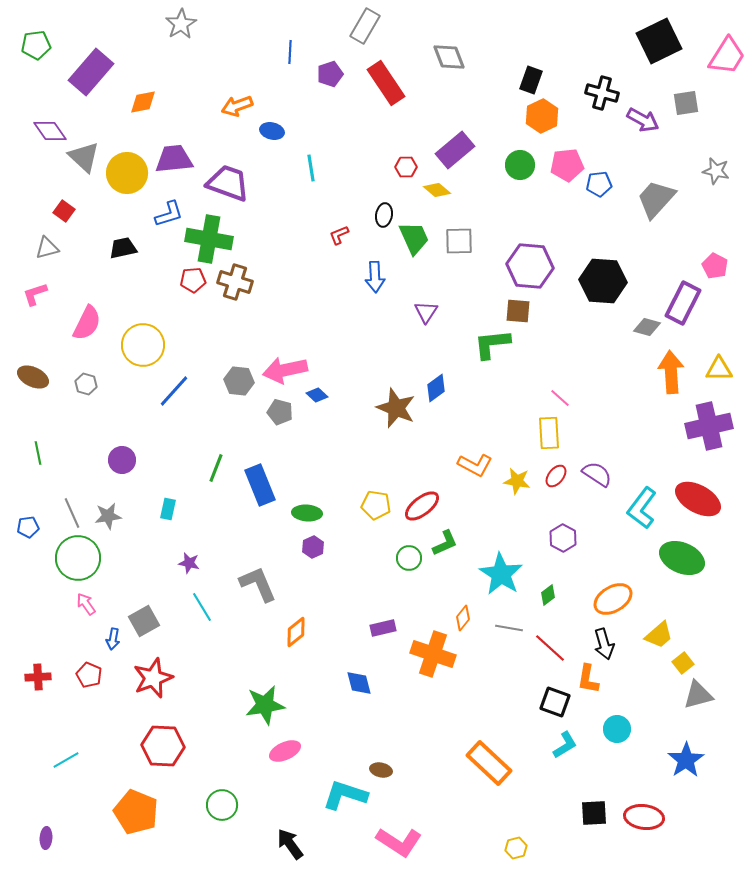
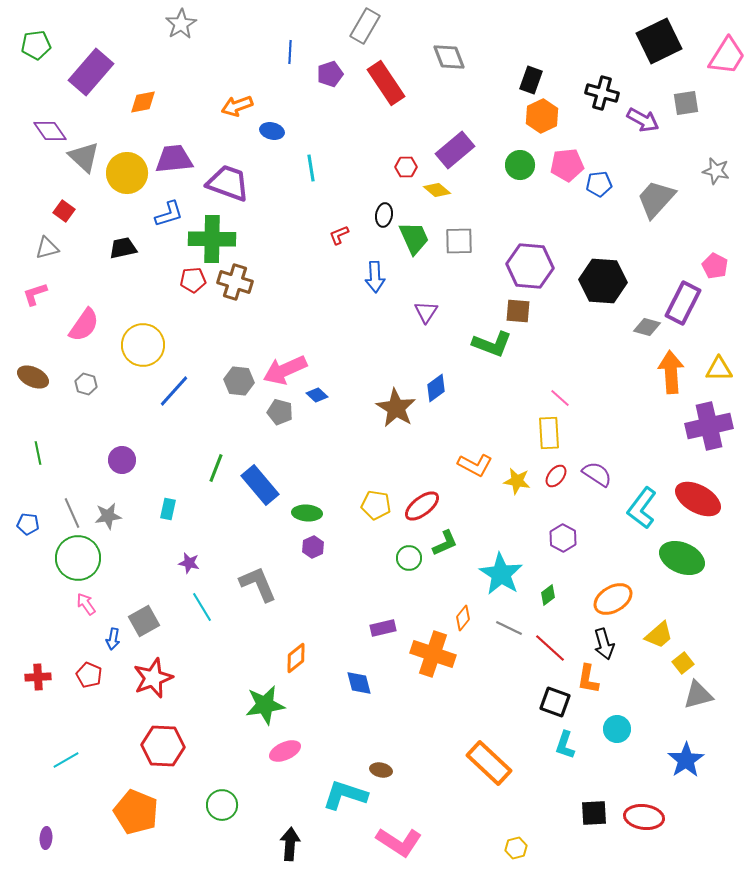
green cross at (209, 239): moved 3 px right; rotated 9 degrees counterclockwise
pink semicircle at (87, 323): moved 3 px left, 2 px down; rotated 9 degrees clockwise
green L-shape at (492, 344): rotated 153 degrees counterclockwise
pink arrow at (285, 370): rotated 12 degrees counterclockwise
brown star at (396, 408): rotated 9 degrees clockwise
blue rectangle at (260, 485): rotated 18 degrees counterclockwise
blue pentagon at (28, 527): moved 3 px up; rotated 15 degrees clockwise
gray line at (509, 628): rotated 16 degrees clockwise
orange diamond at (296, 632): moved 26 px down
cyan L-shape at (565, 745): rotated 140 degrees clockwise
black arrow at (290, 844): rotated 40 degrees clockwise
